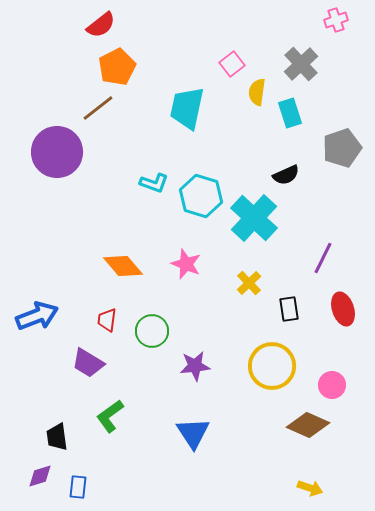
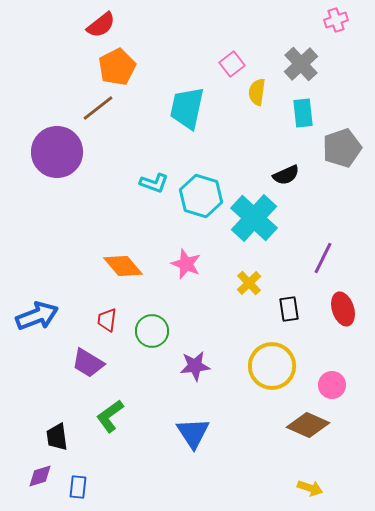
cyan rectangle: moved 13 px right; rotated 12 degrees clockwise
